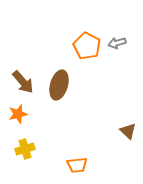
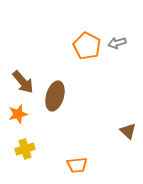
brown ellipse: moved 4 px left, 11 px down
